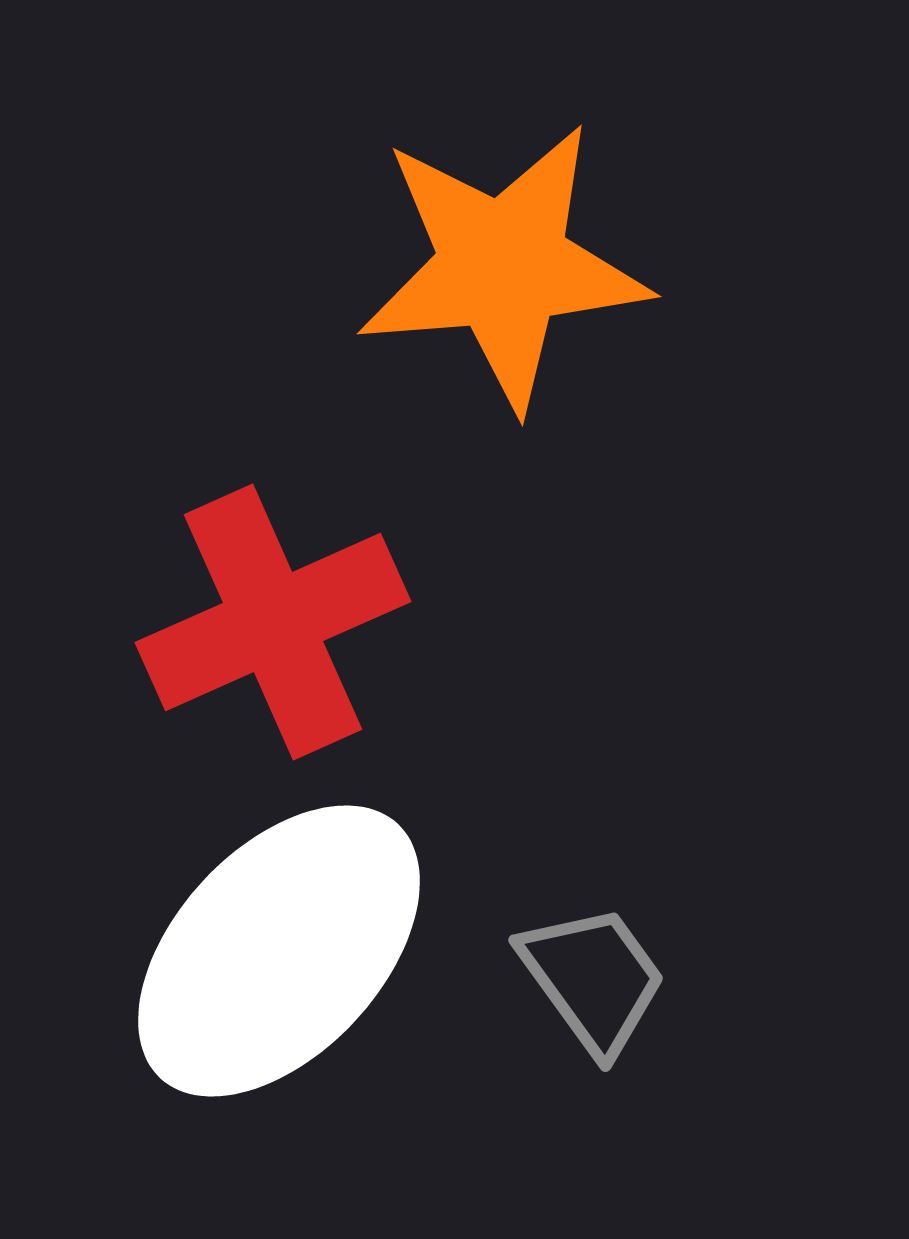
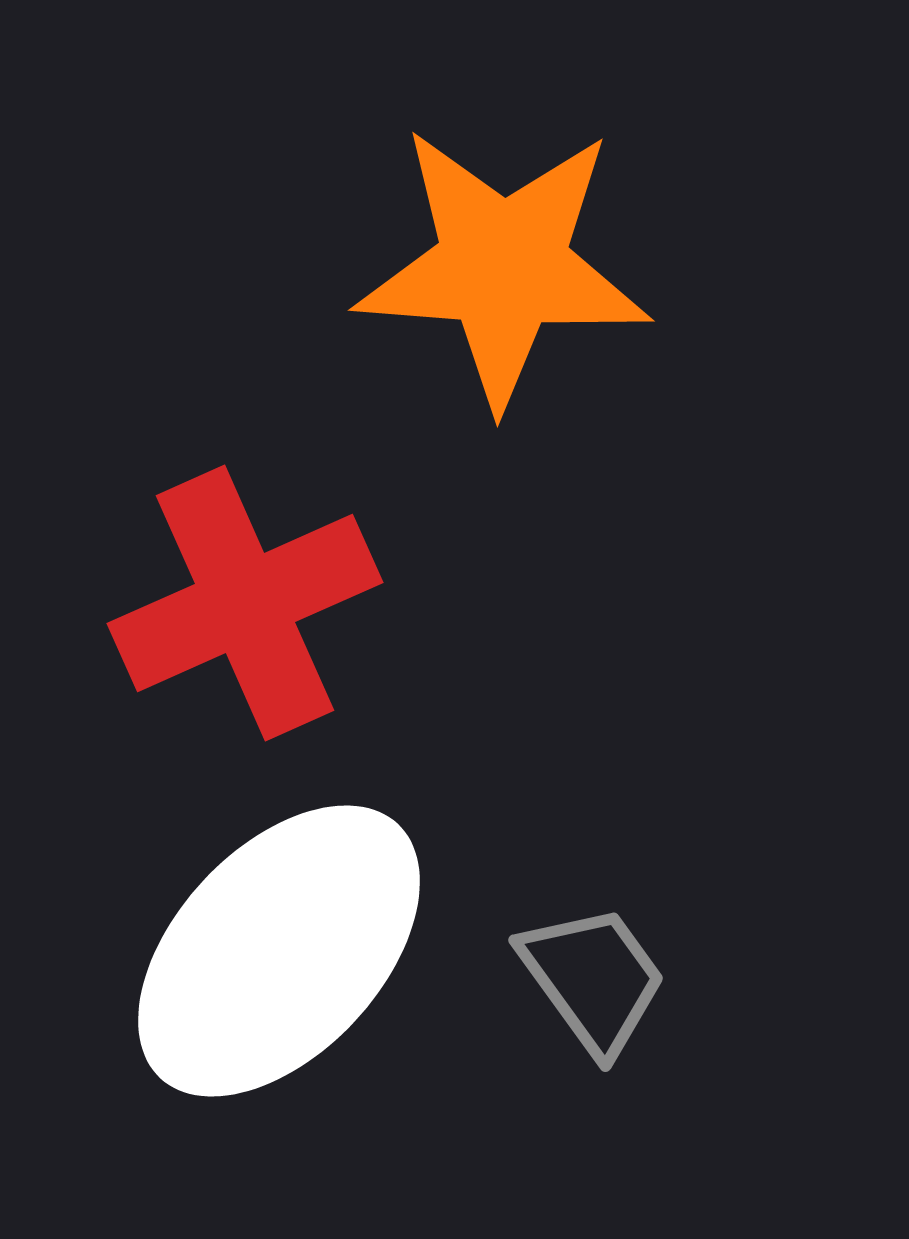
orange star: rotated 9 degrees clockwise
red cross: moved 28 px left, 19 px up
